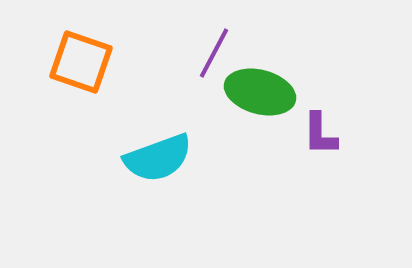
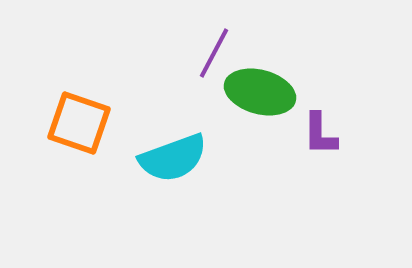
orange square: moved 2 px left, 61 px down
cyan semicircle: moved 15 px right
